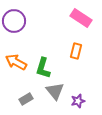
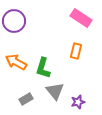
purple star: moved 1 px down
